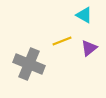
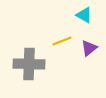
gray cross: rotated 20 degrees counterclockwise
